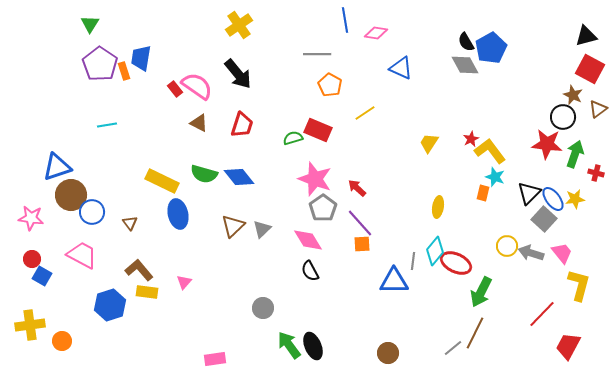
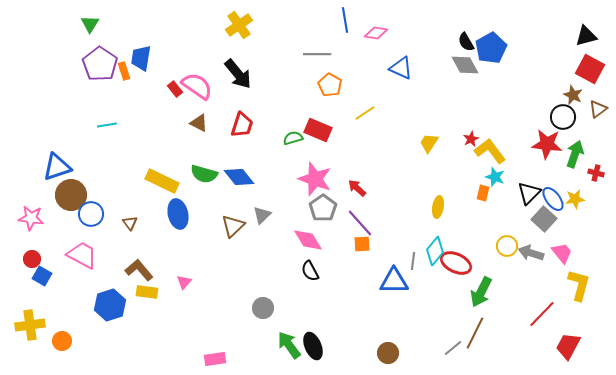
blue circle at (92, 212): moved 1 px left, 2 px down
gray triangle at (262, 229): moved 14 px up
